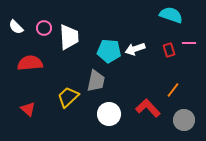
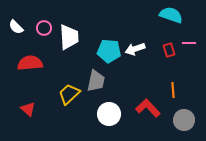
orange line: rotated 42 degrees counterclockwise
yellow trapezoid: moved 1 px right, 3 px up
